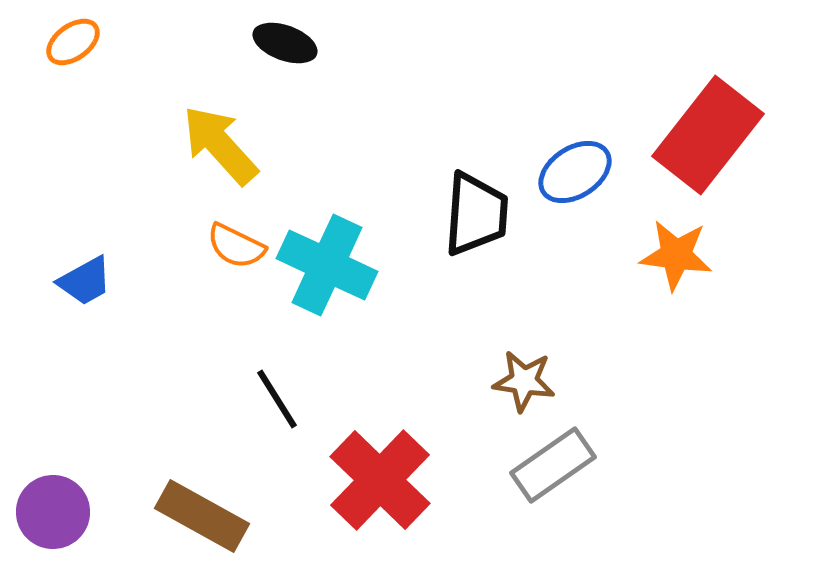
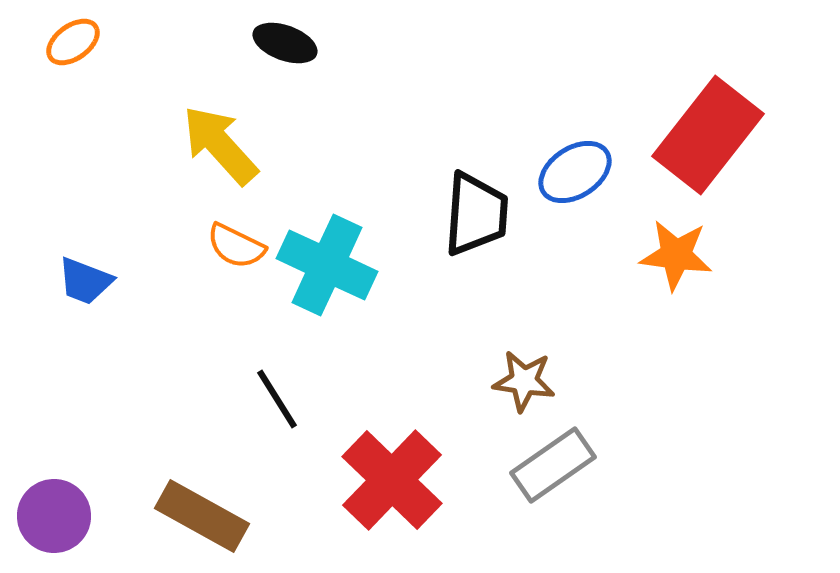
blue trapezoid: rotated 50 degrees clockwise
red cross: moved 12 px right
purple circle: moved 1 px right, 4 px down
